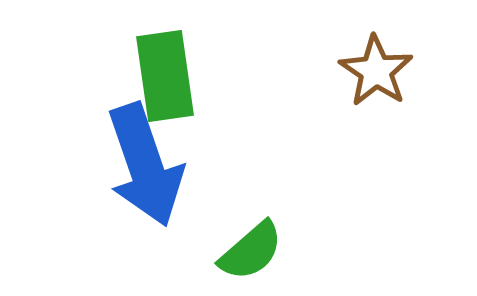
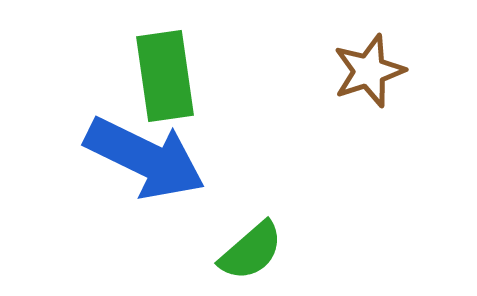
brown star: moved 7 px left; rotated 20 degrees clockwise
blue arrow: moved 7 px up; rotated 45 degrees counterclockwise
